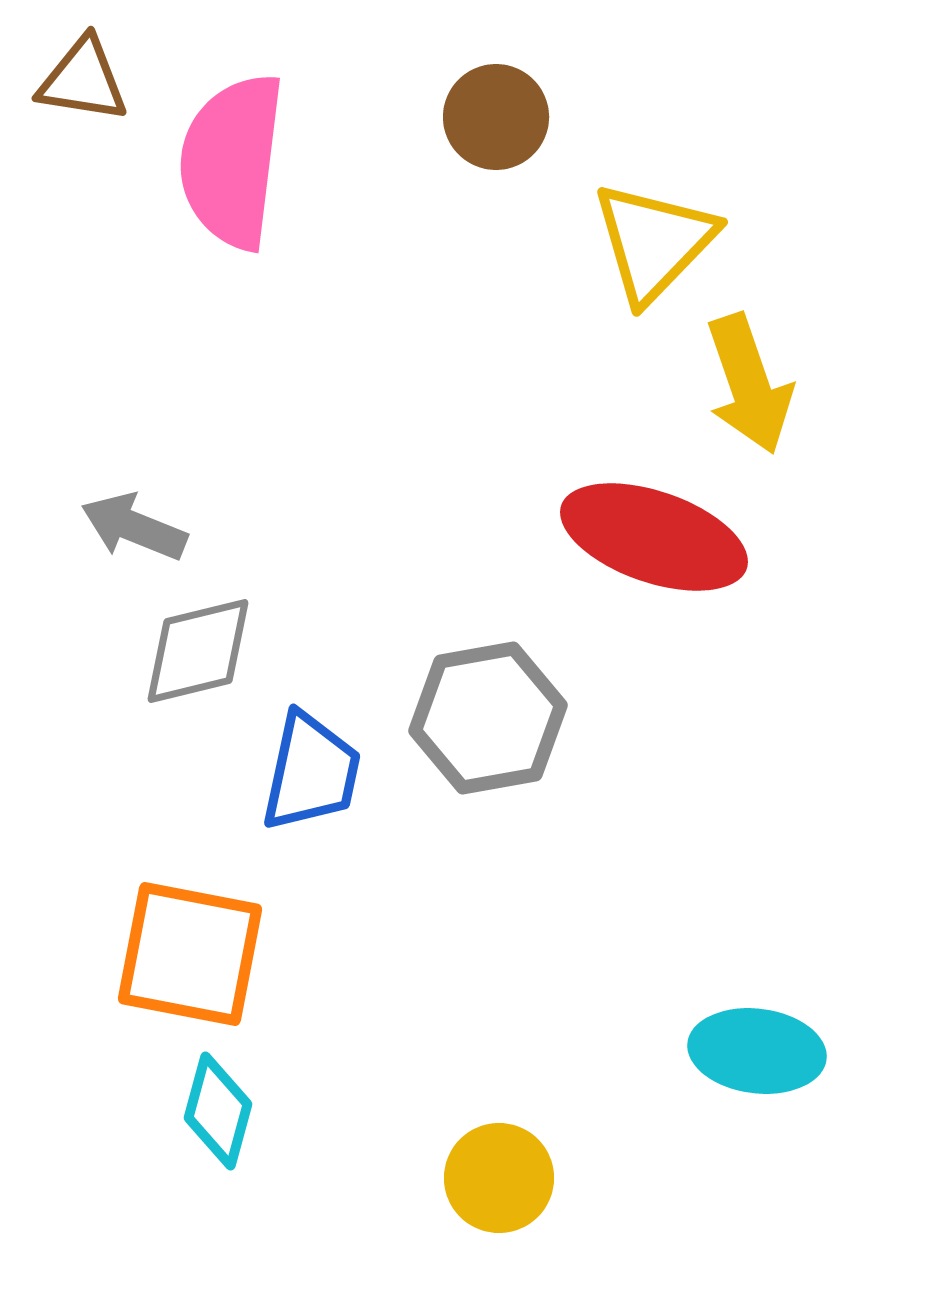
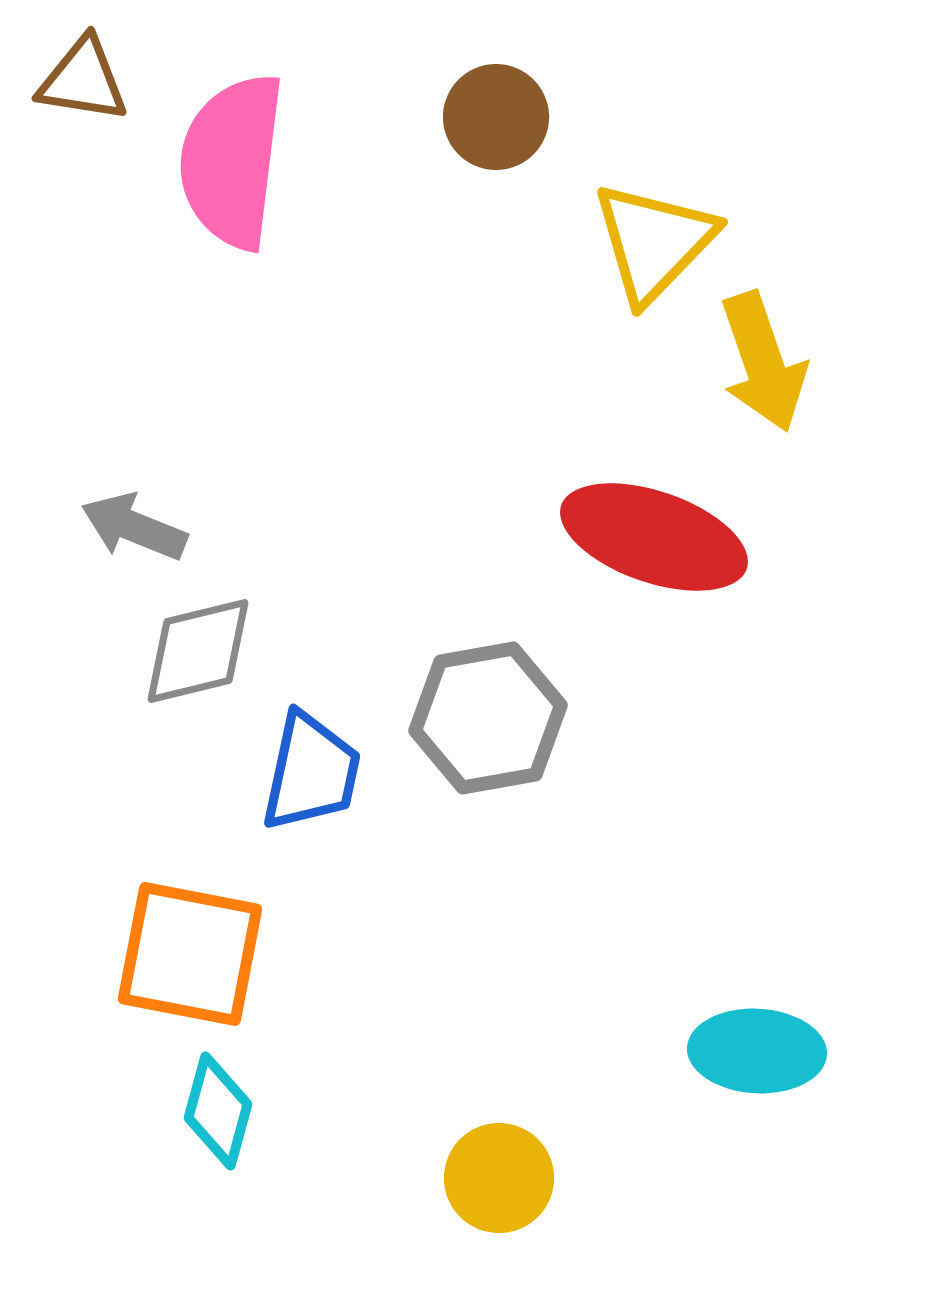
yellow arrow: moved 14 px right, 22 px up
cyan ellipse: rotated 4 degrees counterclockwise
